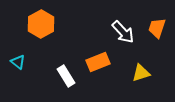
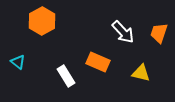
orange hexagon: moved 1 px right, 3 px up
orange trapezoid: moved 2 px right, 5 px down
orange rectangle: rotated 45 degrees clockwise
yellow triangle: rotated 30 degrees clockwise
